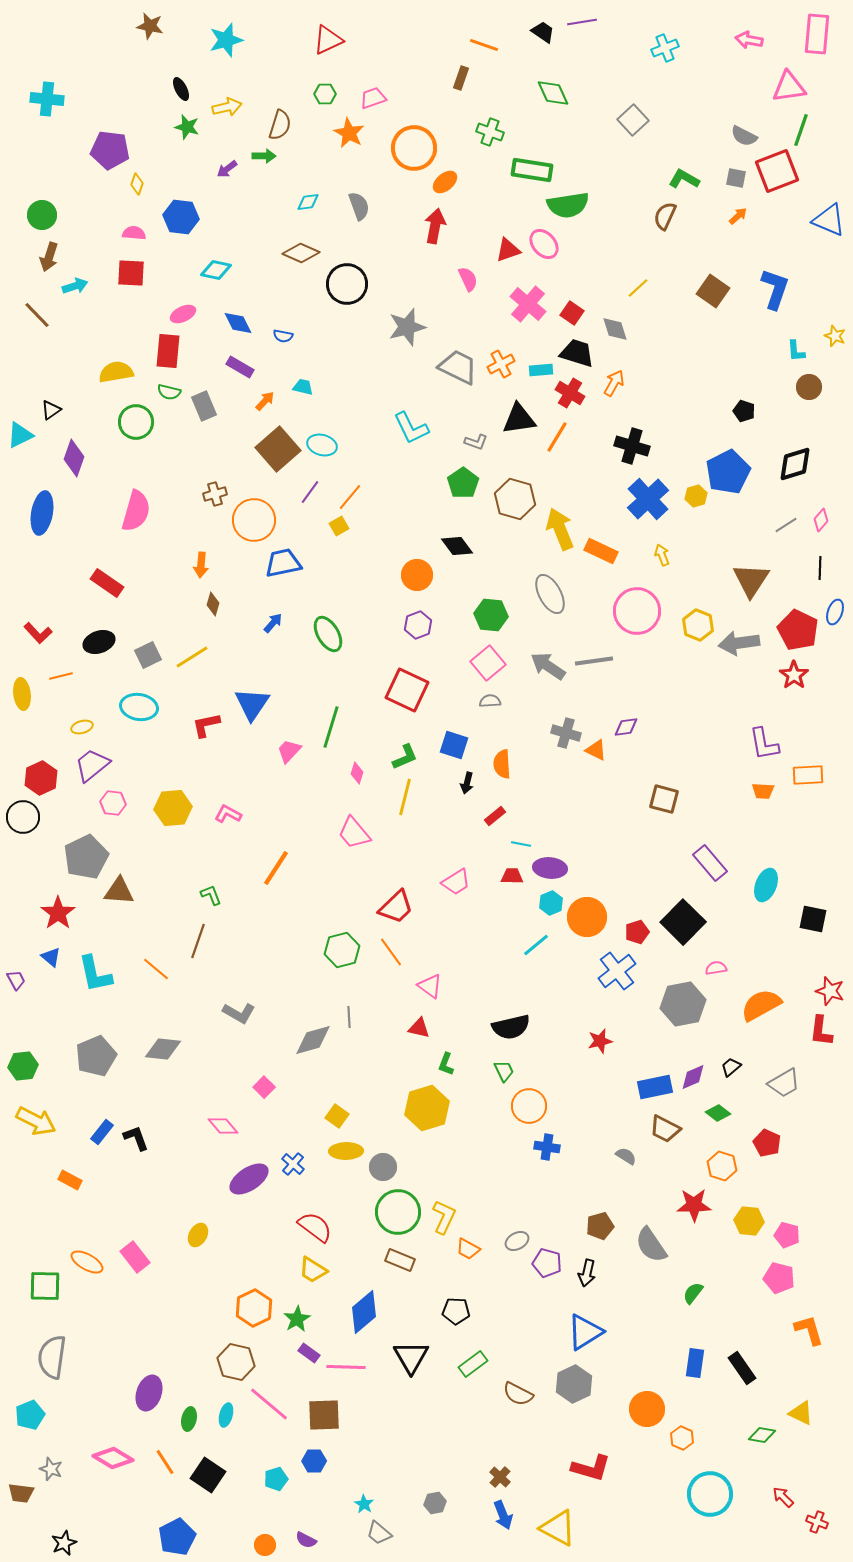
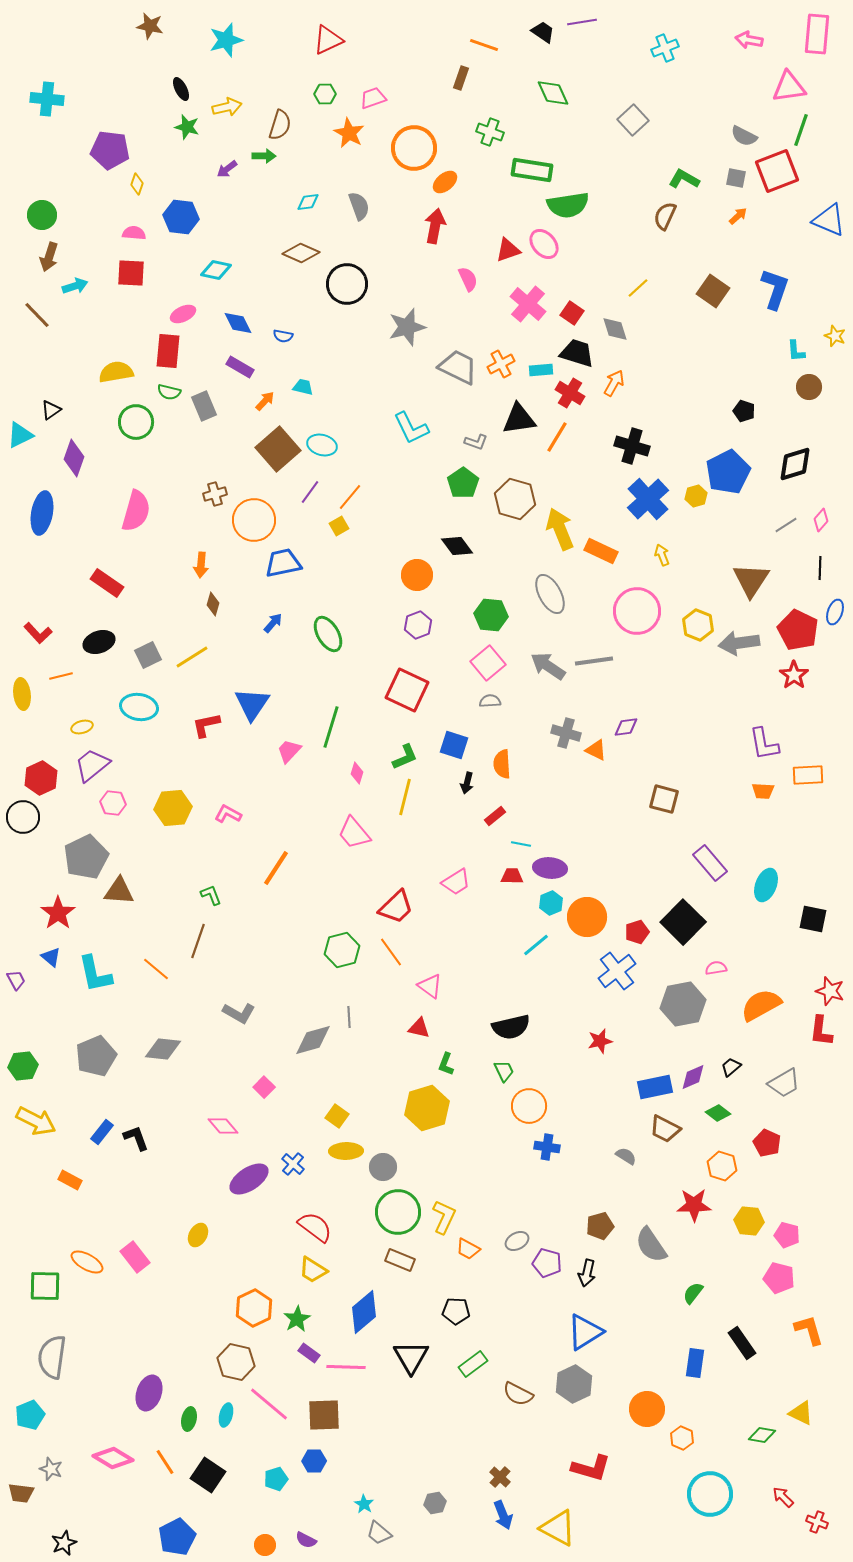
black rectangle at (742, 1368): moved 25 px up
